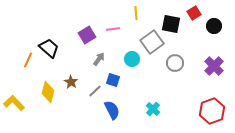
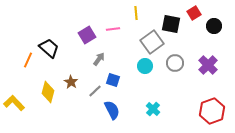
cyan circle: moved 13 px right, 7 px down
purple cross: moved 6 px left, 1 px up
